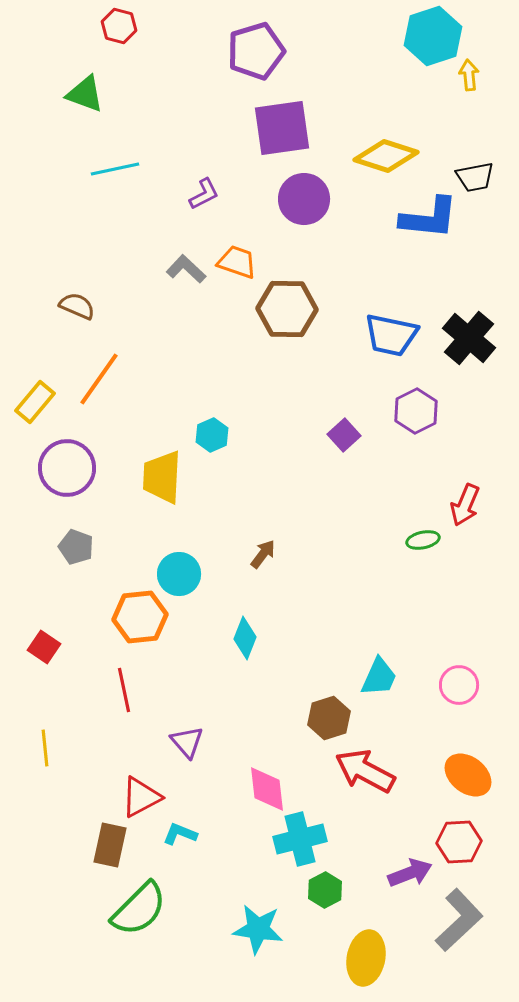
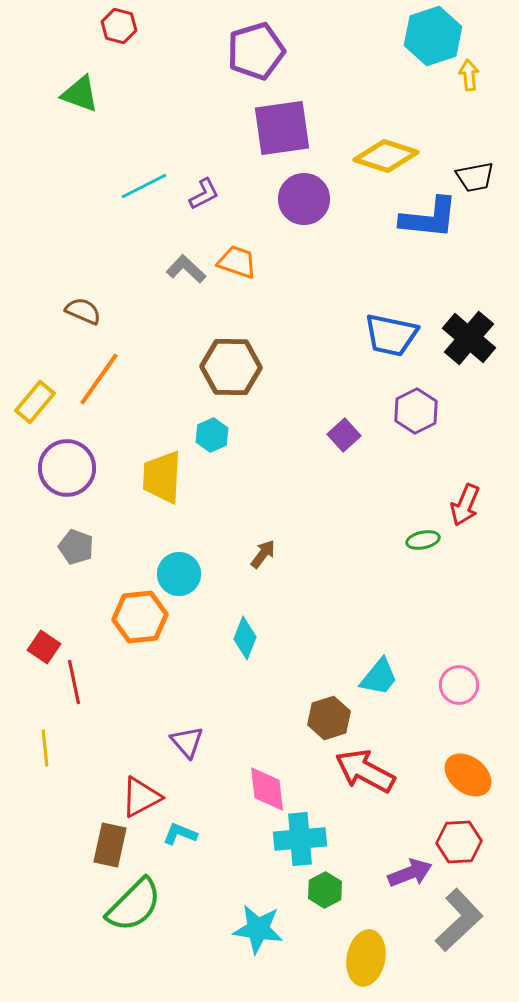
green triangle at (85, 94): moved 5 px left
cyan line at (115, 169): moved 29 px right, 17 px down; rotated 15 degrees counterclockwise
brown semicircle at (77, 306): moved 6 px right, 5 px down
brown hexagon at (287, 309): moved 56 px left, 58 px down
cyan trapezoid at (379, 677): rotated 15 degrees clockwise
red line at (124, 690): moved 50 px left, 8 px up
cyan cross at (300, 839): rotated 9 degrees clockwise
green semicircle at (139, 909): moved 5 px left, 4 px up
